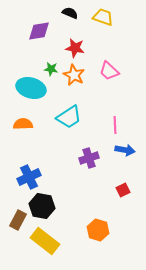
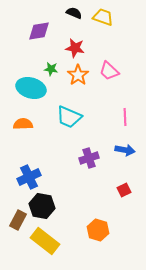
black semicircle: moved 4 px right
orange star: moved 4 px right; rotated 10 degrees clockwise
cyan trapezoid: rotated 56 degrees clockwise
pink line: moved 10 px right, 8 px up
red square: moved 1 px right
